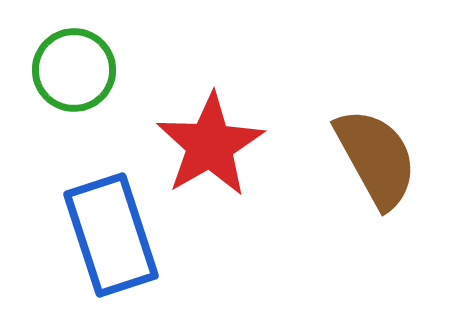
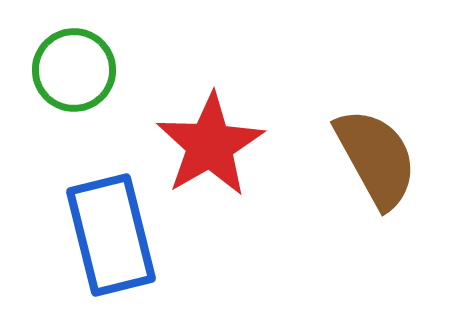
blue rectangle: rotated 4 degrees clockwise
